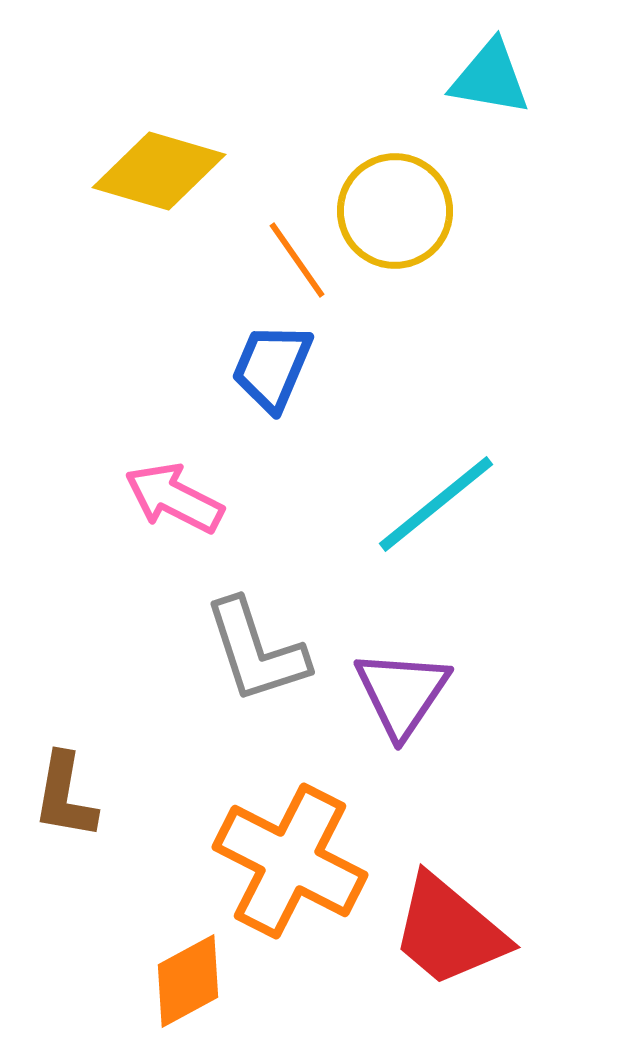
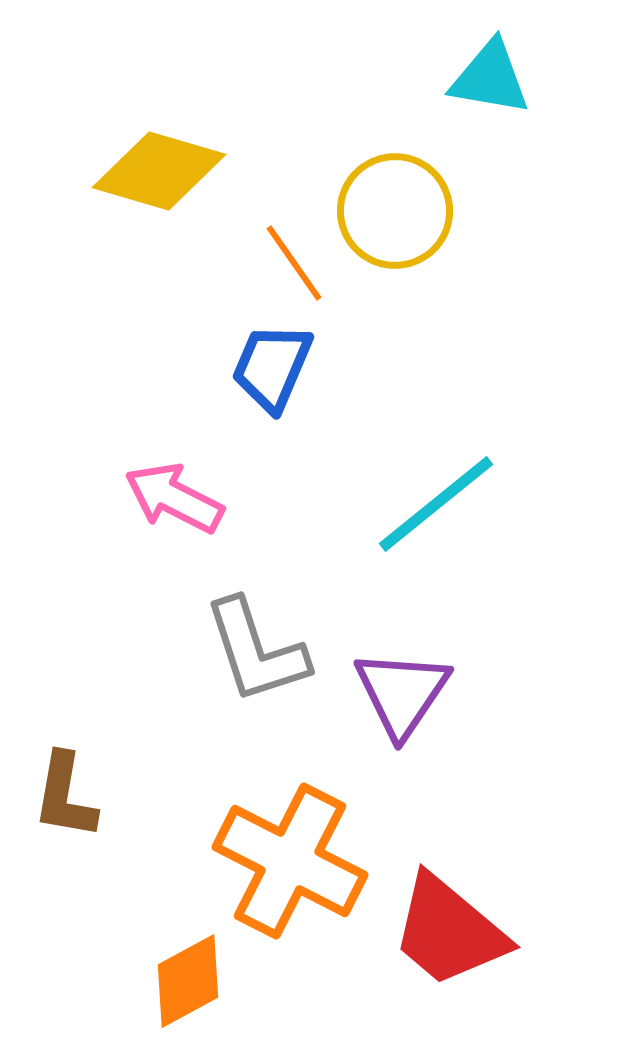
orange line: moved 3 px left, 3 px down
